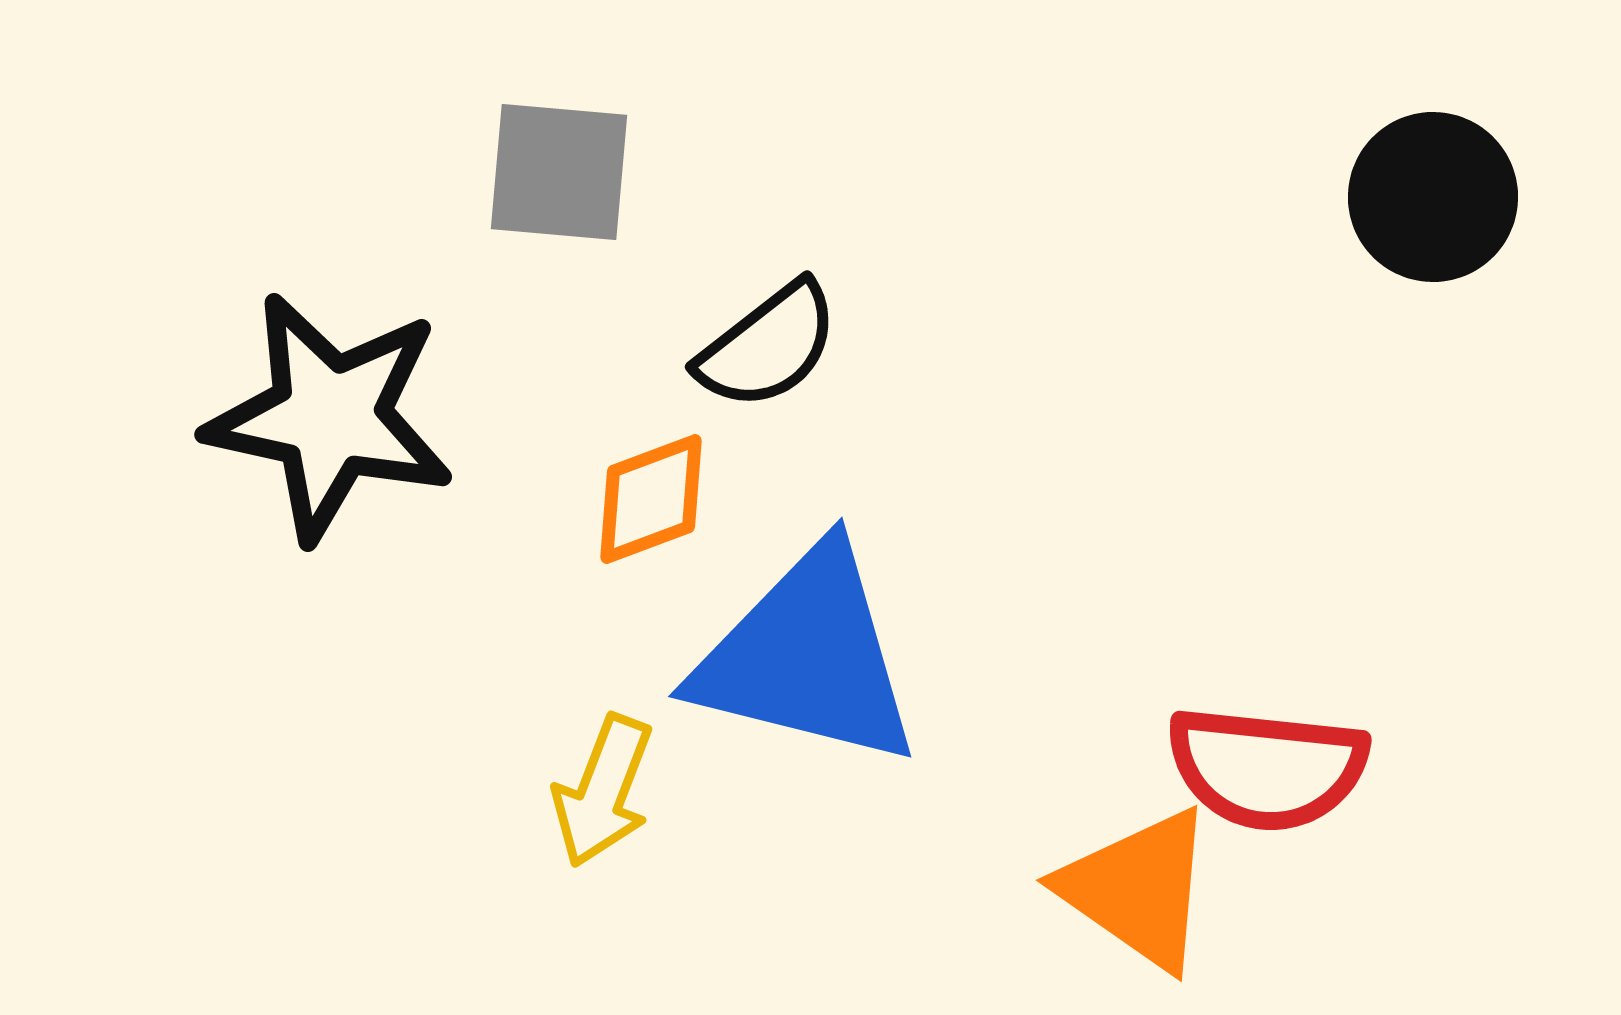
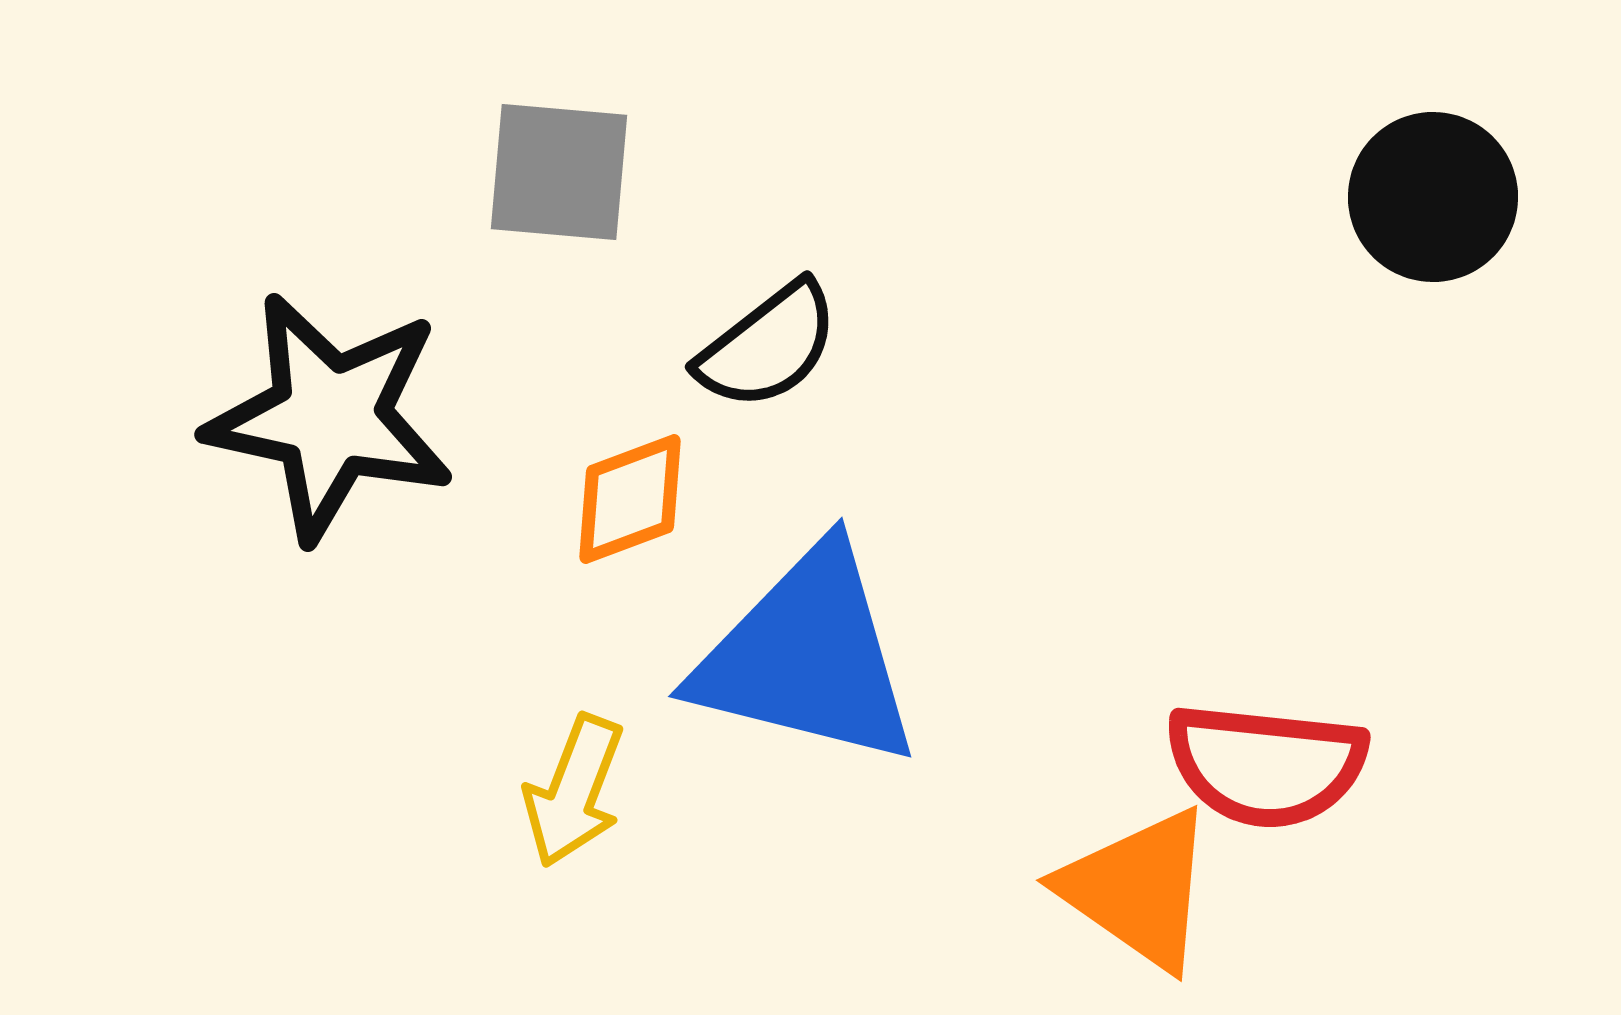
orange diamond: moved 21 px left
red semicircle: moved 1 px left, 3 px up
yellow arrow: moved 29 px left
